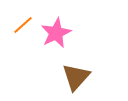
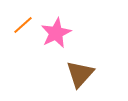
brown triangle: moved 4 px right, 3 px up
